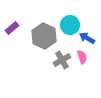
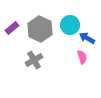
gray hexagon: moved 4 px left, 7 px up
gray cross: moved 28 px left
